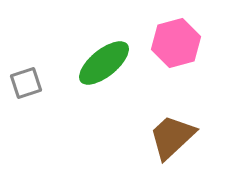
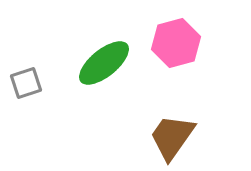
brown trapezoid: rotated 12 degrees counterclockwise
